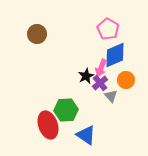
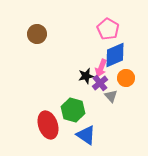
black star: rotated 14 degrees clockwise
orange circle: moved 2 px up
green hexagon: moved 7 px right; rotated 20 degrees clockwise
